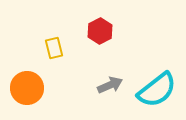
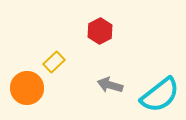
yellow rectangle: moved 14 px down; rotated 60 degrees clockwise
gray arrow: rotated 140 degrees counterclockwise
cyan semicircle: moved 3 px right, 5 px down
